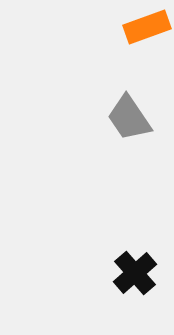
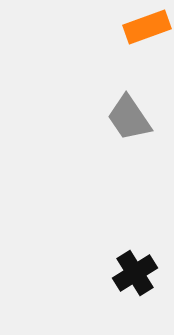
black cross: rotated 9 degrees clockwise
